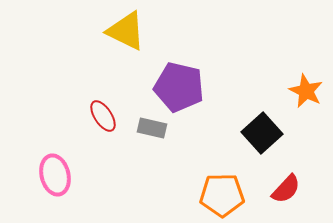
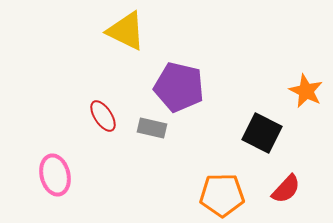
black square: rotated 21 degrees counterclockwise
